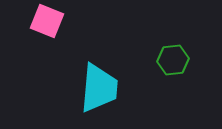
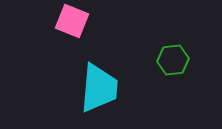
pink square: moved 25 px right
